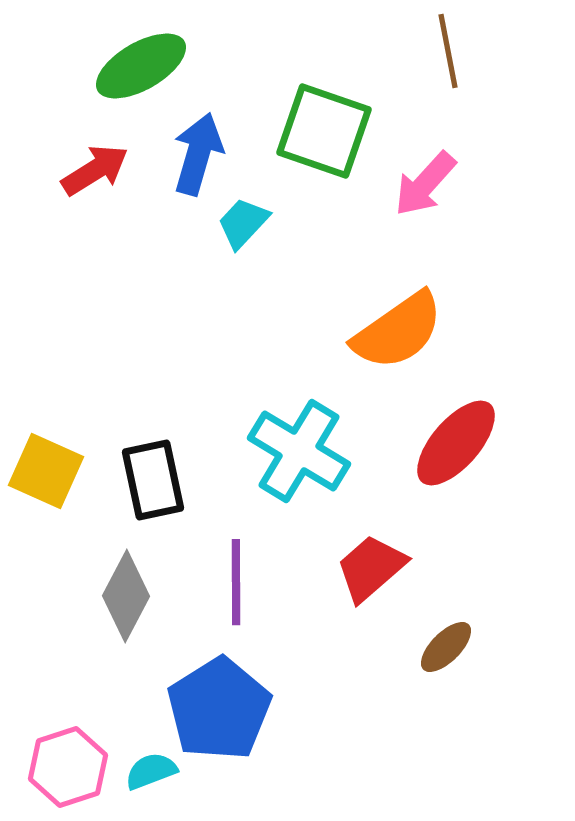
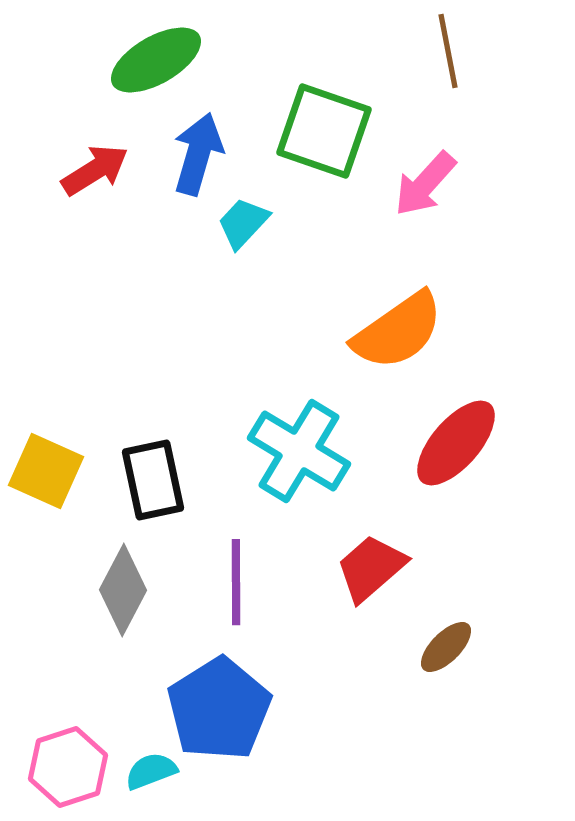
green ellipse: moved 15 px right, 6 px up
gray diamond: moved 3 px left, 6 px up
